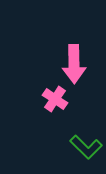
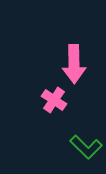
pink cross: moved 1 px left, 1 px down
